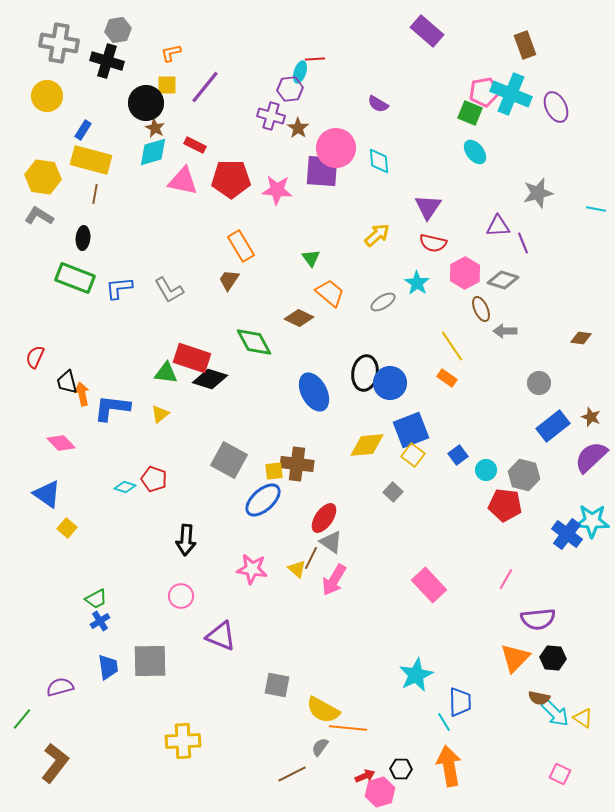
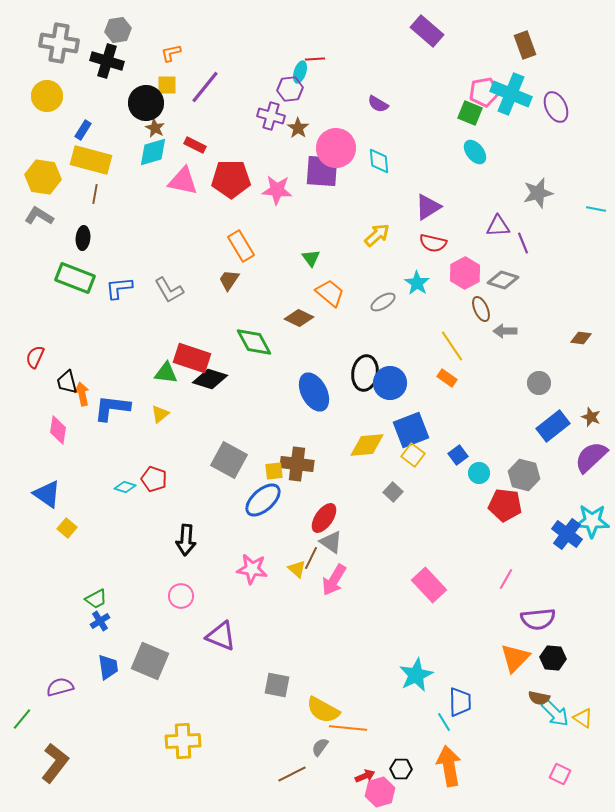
purple triangle at (428, 207): rotated 24 degrees clockwise
pink diamond at (61, 443): moved 3 px left, 13 px up; rotated 52 degrees clockwise
cyan circle at (486, 470): moved 7 px left, 3 px down
gray square at (150, 661): rotated 24 degrees clockwise
